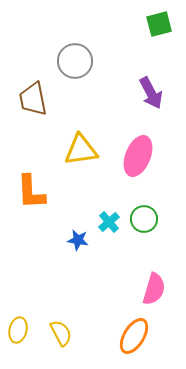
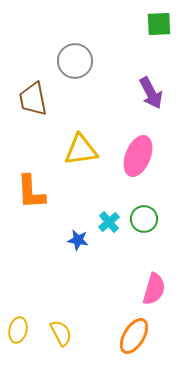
green square: rotated 12 degrees clockwise
